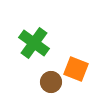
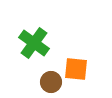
orange square: rotated 15 degrees counterclockwise
